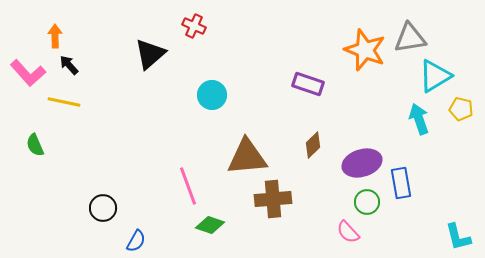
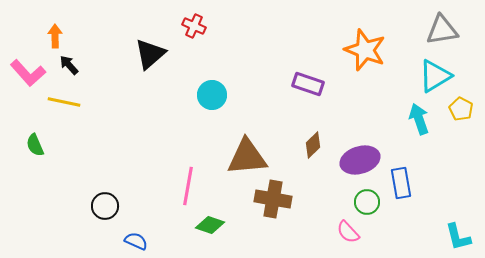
gray triangle: moved 32 px right, 8 px up
yellow pentagon: rotated 15 degrees clockwise
purple ellipse: moved 2 px left, 3 px up
pink line: rotated 30 degrees clockwise
brown cross: rotated 15 degrees clockwise
black circle: moved 2 px right, 2 px up
blue semicircle: rotated 95 degrees counterclockwise
